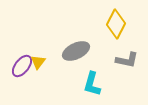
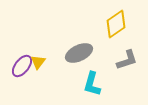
yellow diamond: rotated 28 degrees clockwise
gray ellipse: moved 3 px right, 2 px down
gray L-shape: rotated 30 degrees counterclockwise
